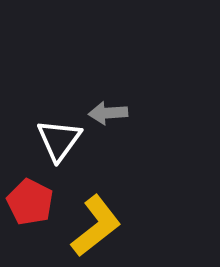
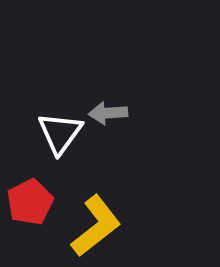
white triangle: moved 1 px right, 7 px up
red pentagon: rotated 18 degrees clockwise
